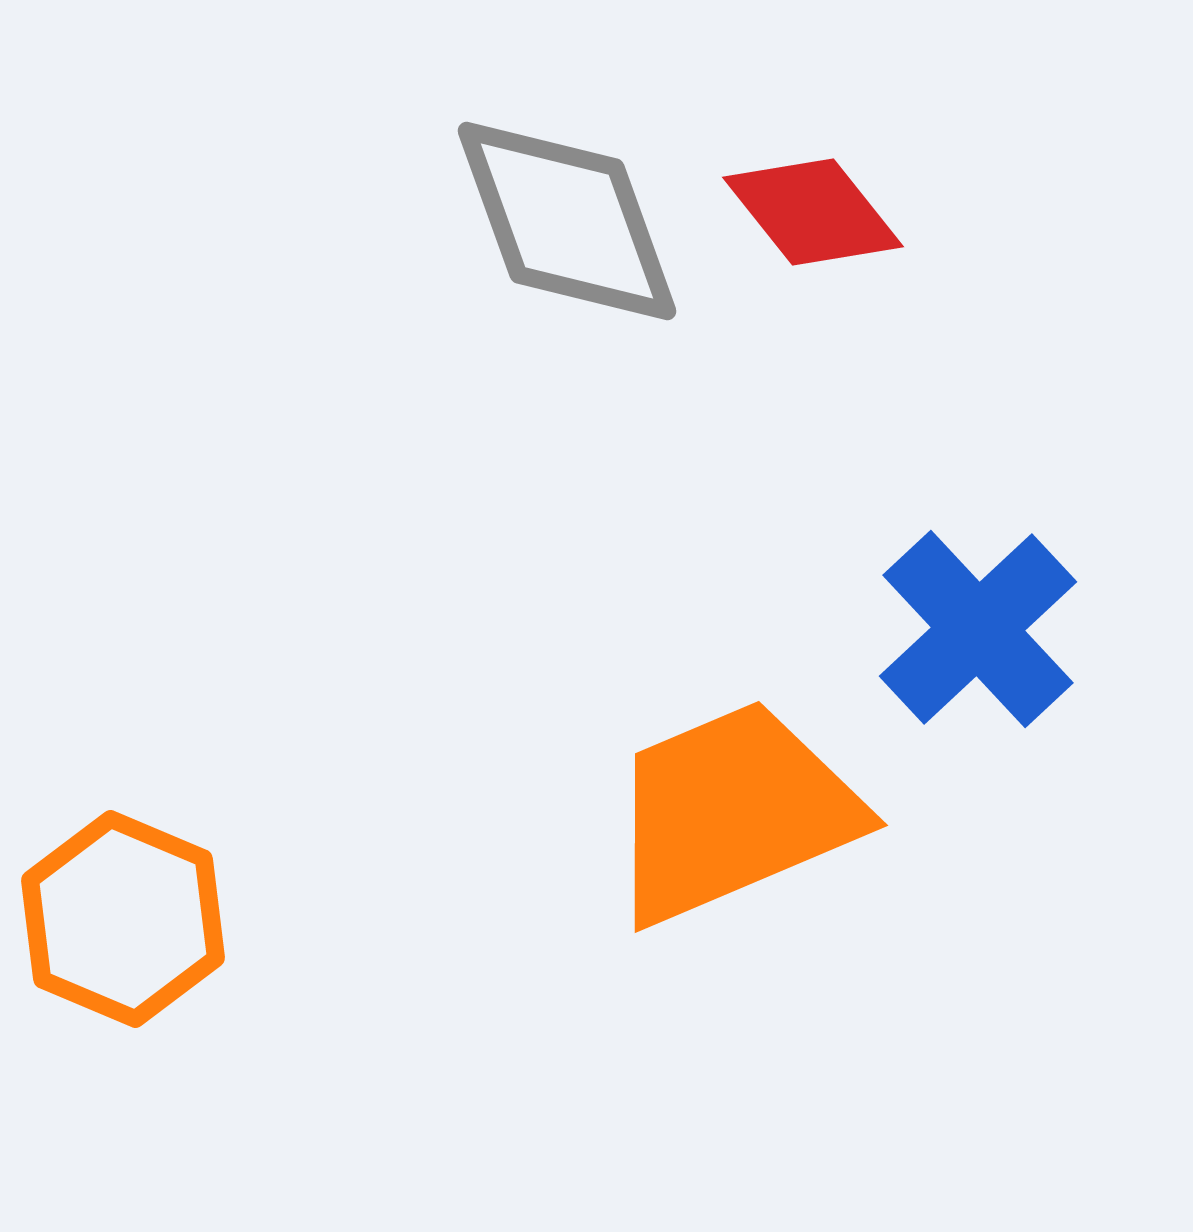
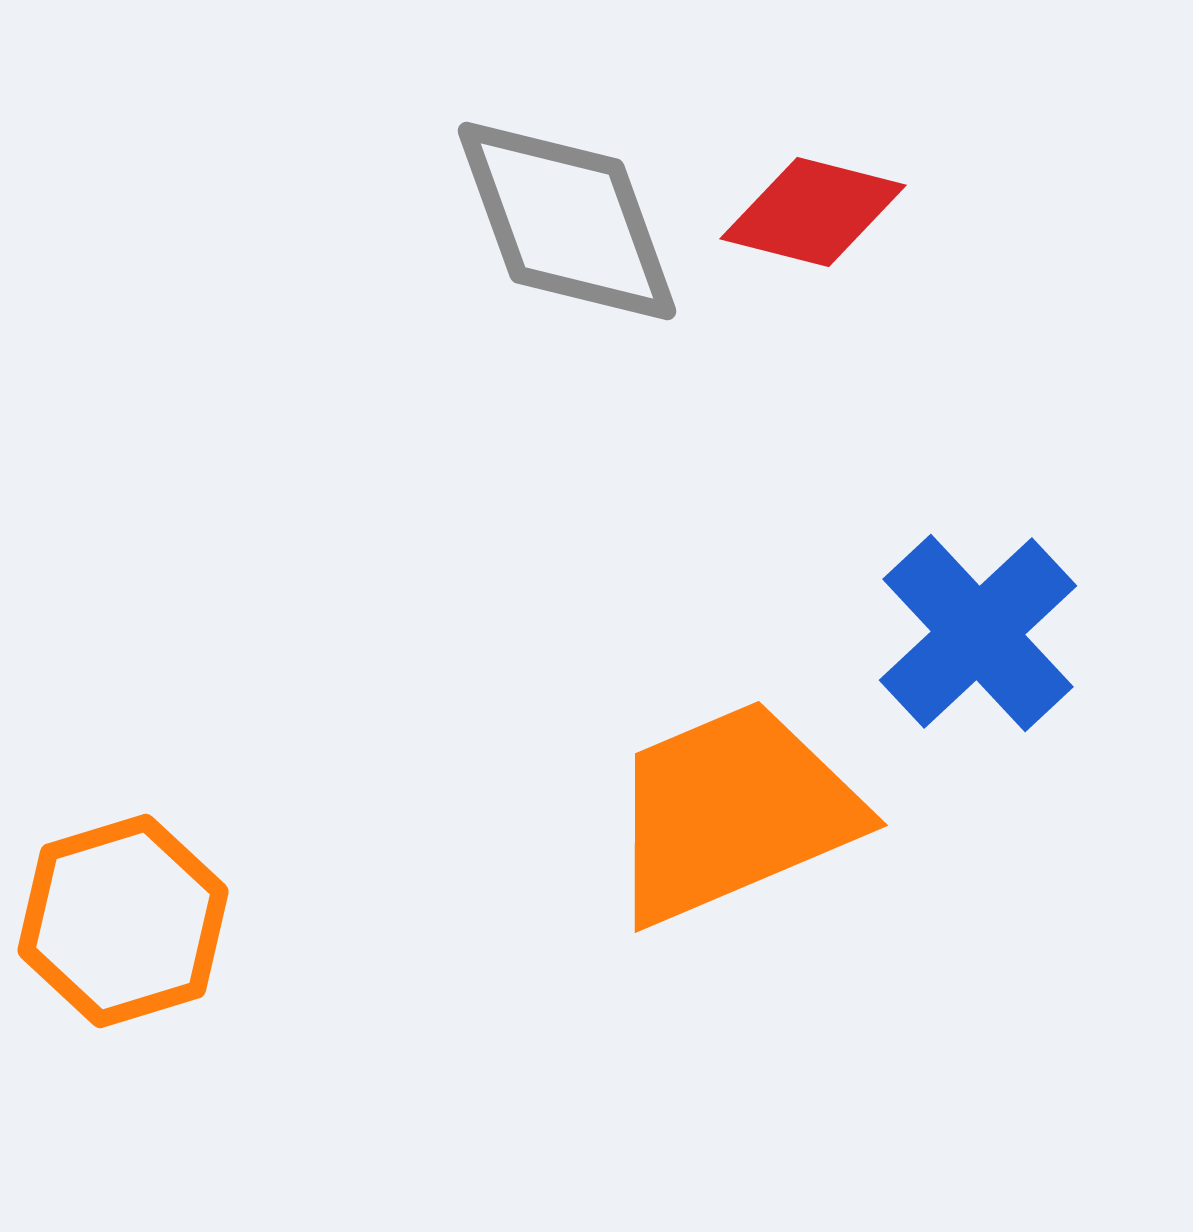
red diamond: rotated 37 degrees counterclockwise
blue cross: moved 4 px down
orange hexagon: moved 2 px down; rotated 20 degrees clockwise
